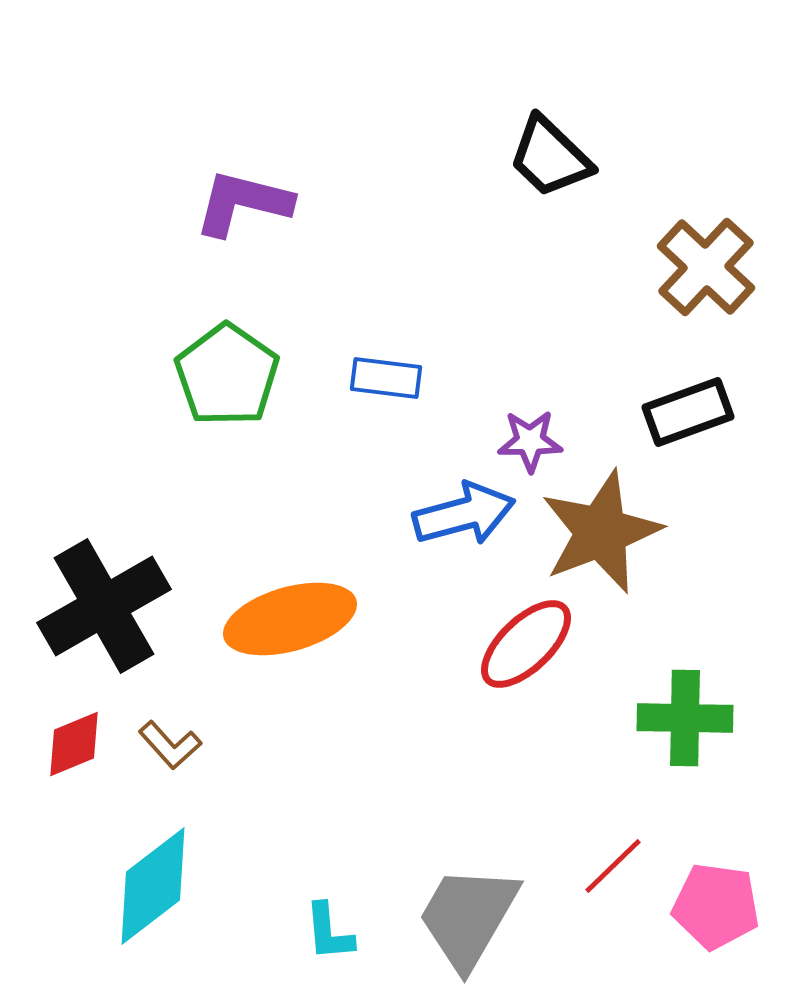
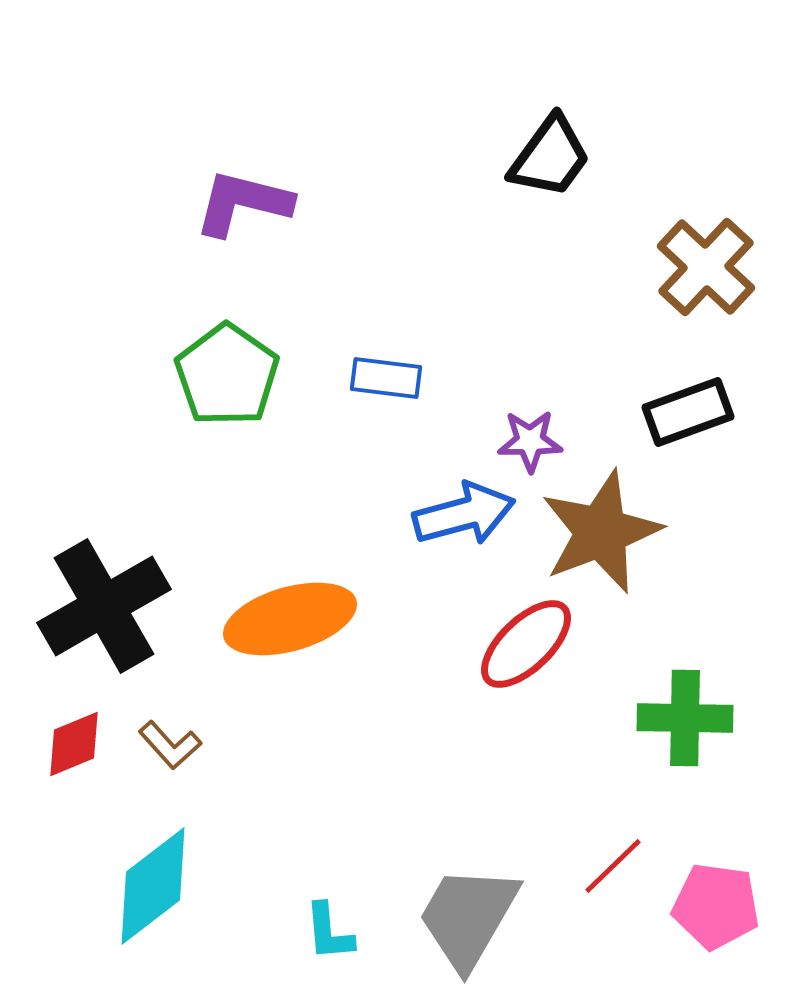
black trapezoid: rotated 98 degrees counterclockwise
